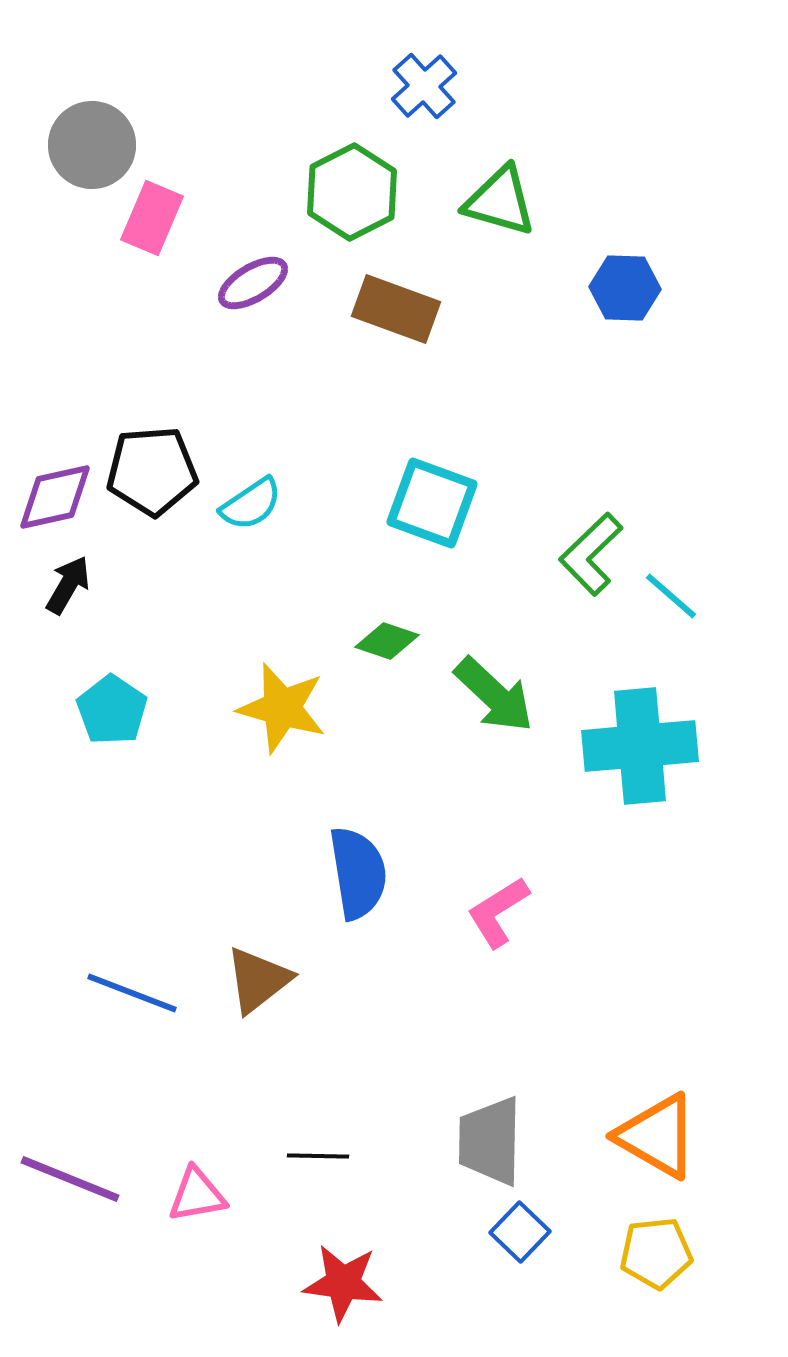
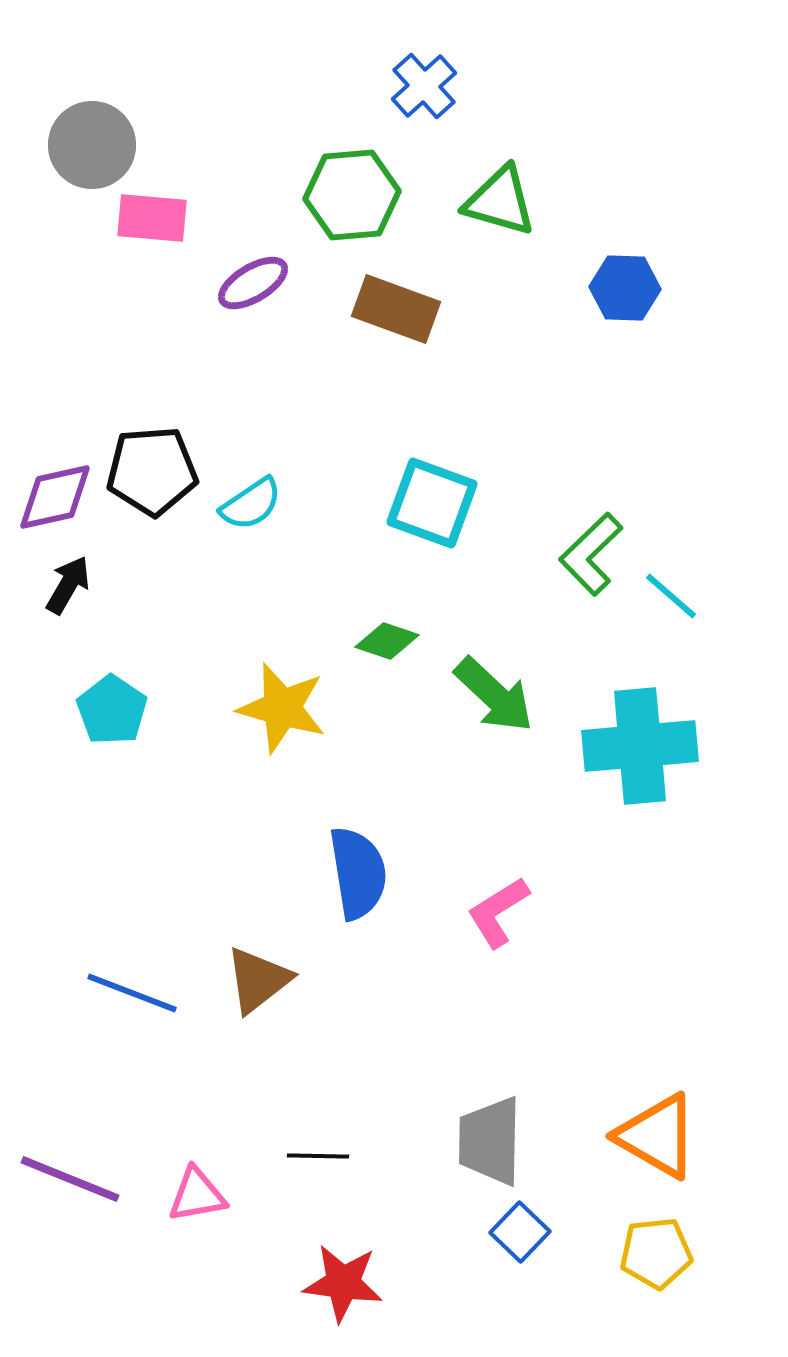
green hexagon: moved 3 px down; rotated 22 degrees clockwise
pink rectangle: rotated 72 degrees clockwise
